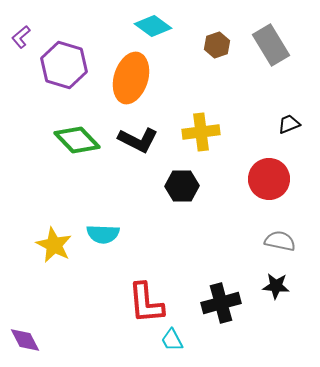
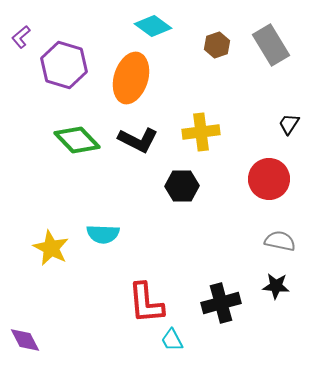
black trapezoid: rotated 35 degrees counterclockwise
yellow star: moved 3 px left, 3 px down
